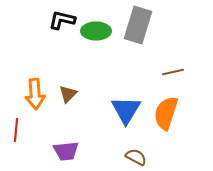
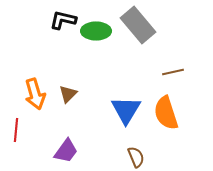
black L-shape: moved 1 px right
gray rectangle: rotated 57 degrees counterclockwise
orange arrow: rotated 12 degrees counterclockwise
orange semicircle: rotated 36 degrees counterclockwise
purple trapezoid: rotated 48 degrees counterclockwise
brown semicircle: rotated 40 degrees clockwise
